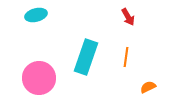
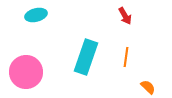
red arrow: moved 3 px left, 1 px up
pink circle: moved 13 px left, 6 px up
orange semicircle: rotated 70 degrees clockwise
